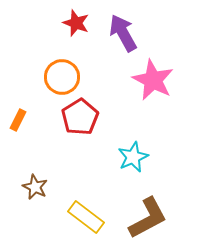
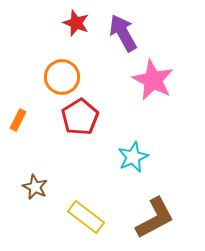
brown L-shape: moved 7 px right
